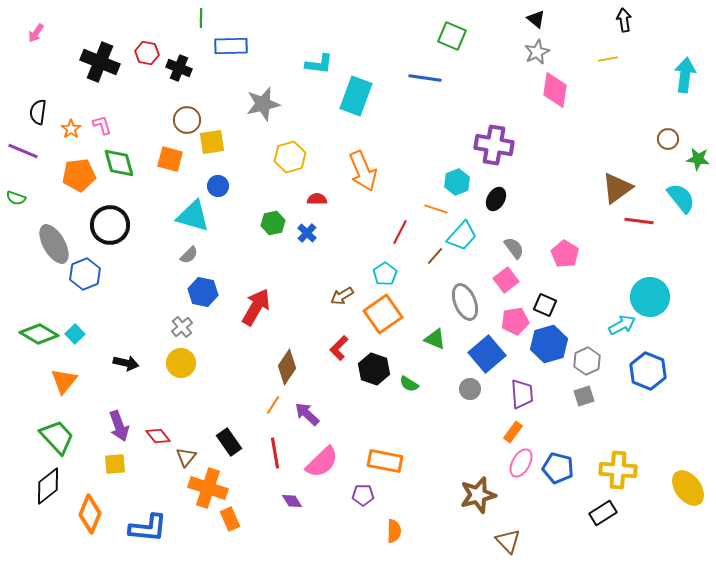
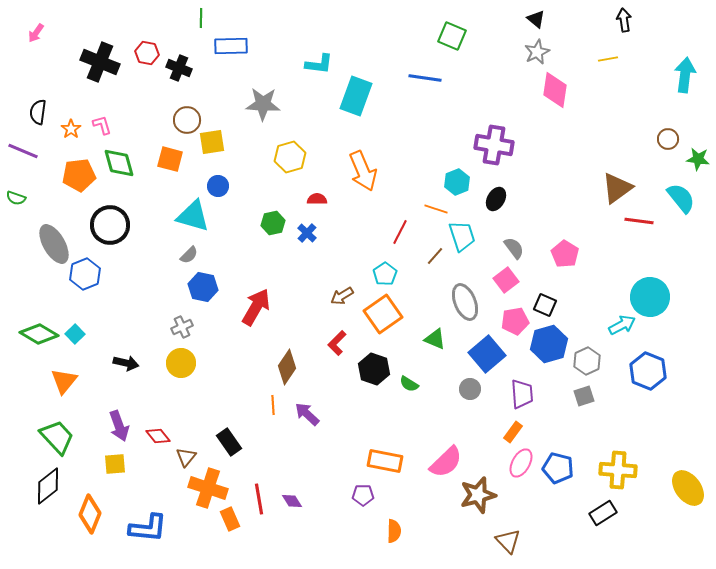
gray star at (263, 104): rotated 16 degrees clockwise
cyan trapezoid at (462, 236): rotated 60 degrees counterclockwise
blue hexagon at (203, 292): moved 5 px up
gray cross at (182, 327): rotated 15 degrees clockwise
red L-shape at (339, 348): moved 2 px left, 5 px up
orange line at (273, 405): rotated 36 degrees counterclockwise
red line at (275, 453): moved 16 px left, 46 px down
pink semicircle at (322, 462): moved 124 px right
